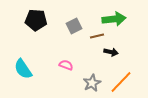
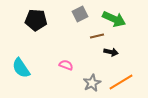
green arrow: rotated 30 degrees clockwise
gray square: moved 6 px right, 12 px up
cyan semicircle: moved 2 px left, 1 px up
orange line: rotated 15 degrees clockwise
